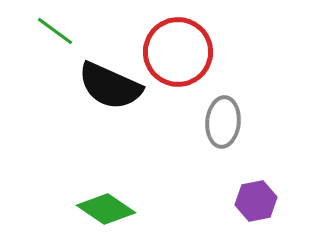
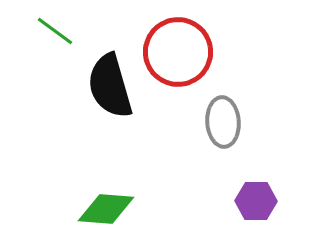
black semicircle: rotated 50 degrees clockwise
gray ellipse: rotated 9 degrees counterclockwise
purple hexagon: rotated 12 degrees clockwise
green diamond: rotated 30 degrees counterclockwise
